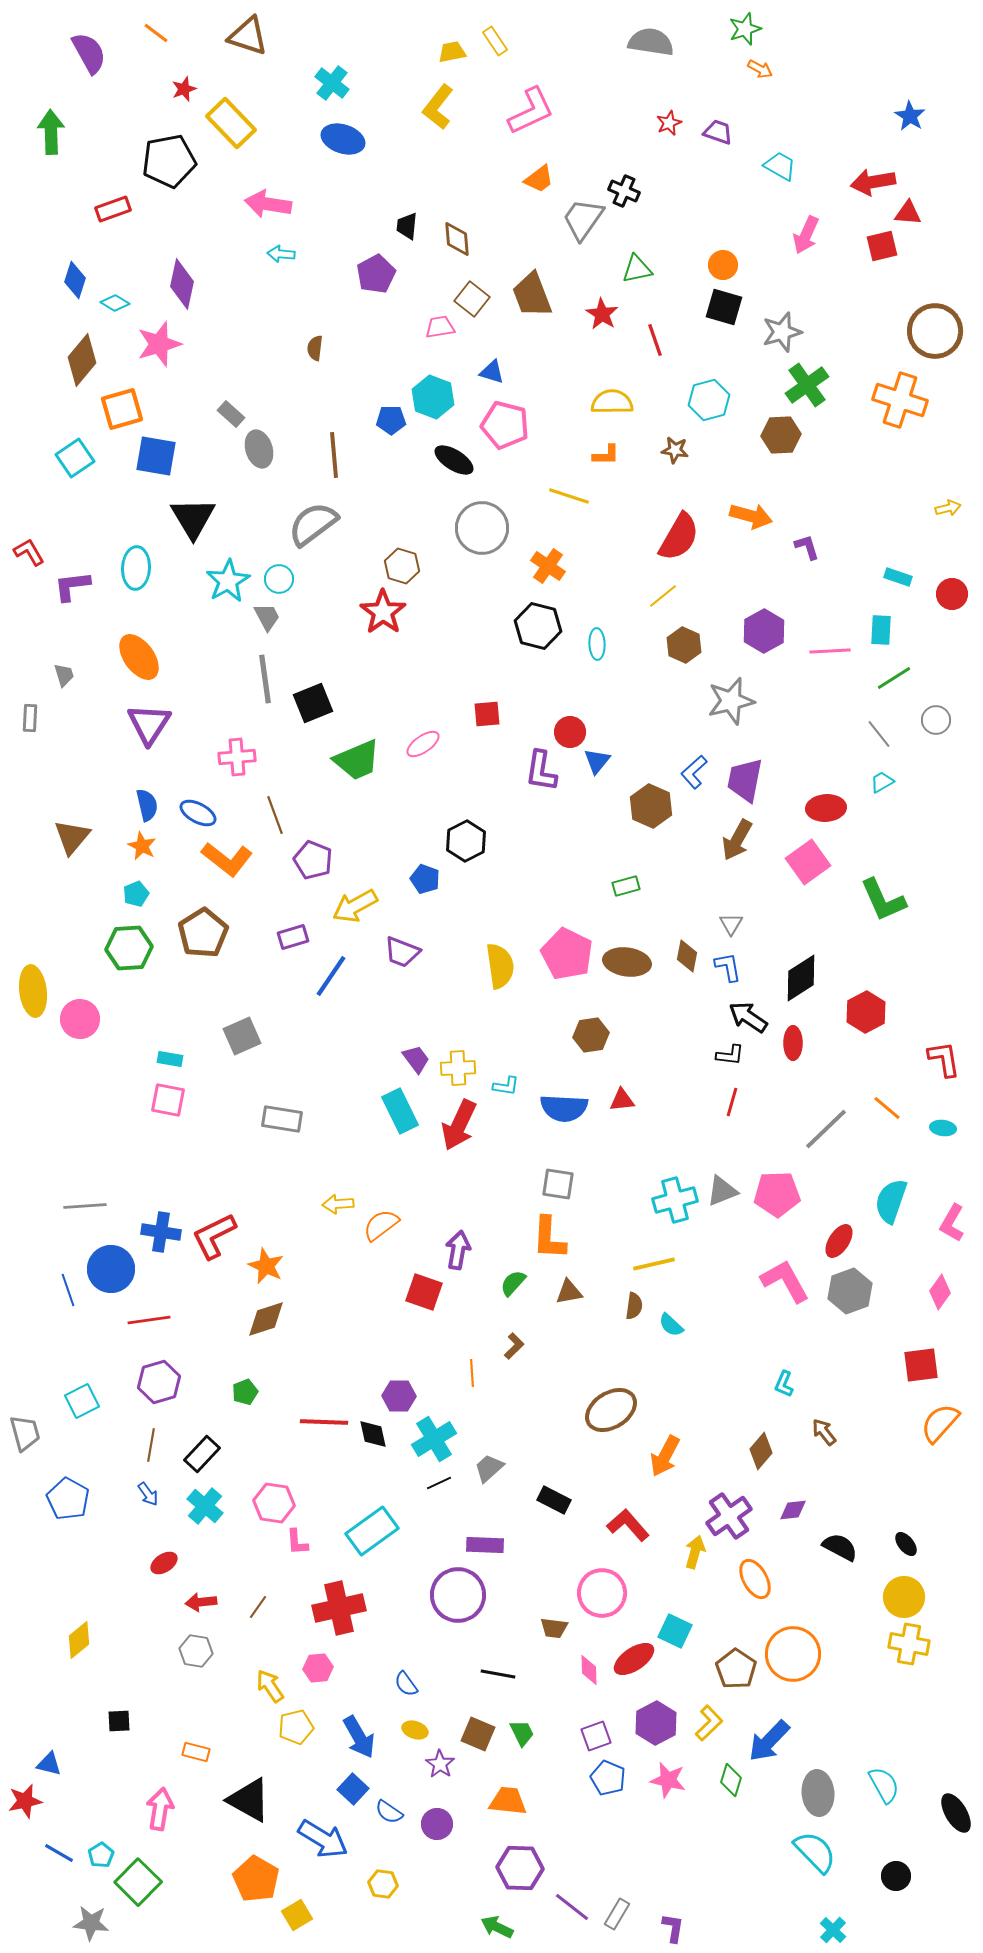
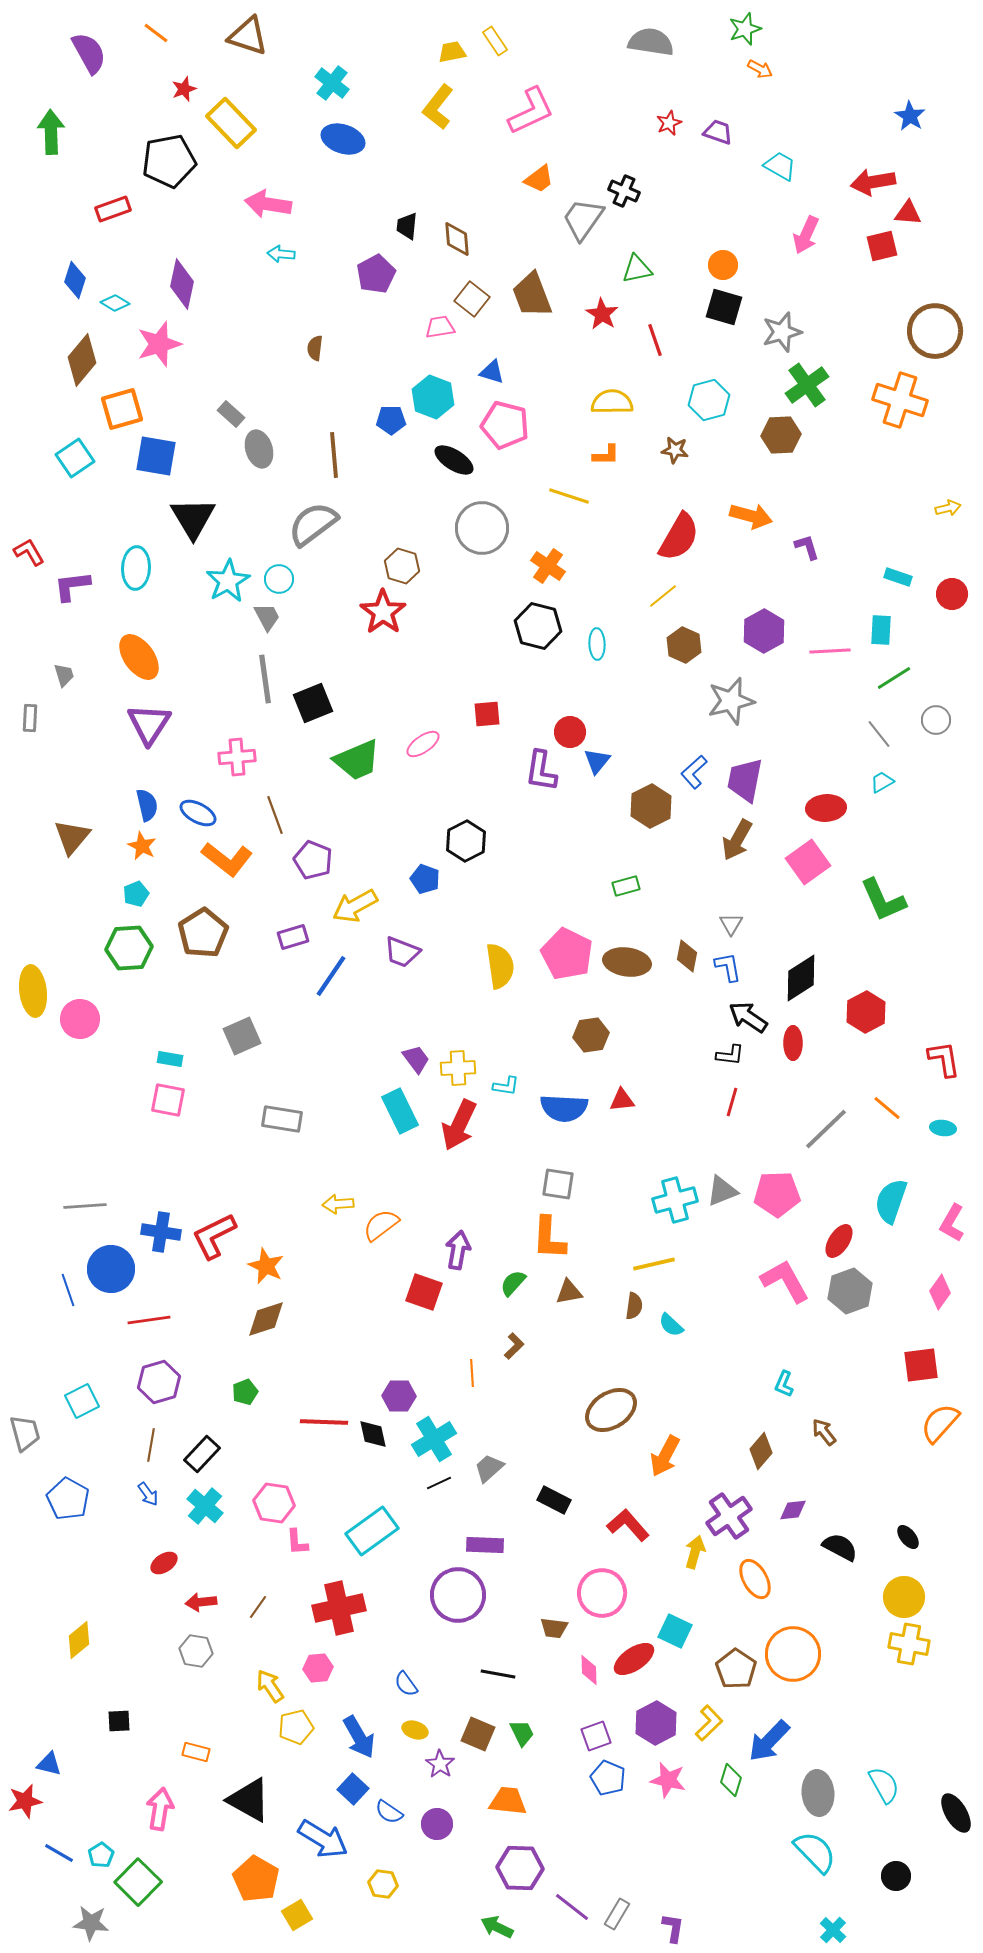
brown hexagon at (651, 806): rotated 9 degrees clockwise
black ellipse at (906, 1544): moved 2 px right, 7 px up
